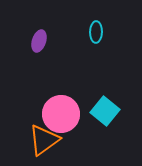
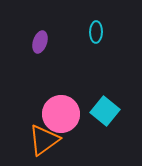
purple ellipse: moved 1 px right, 1 px down
